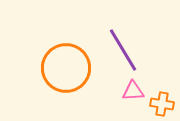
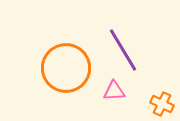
pink triangle: moved 19 px left
orange cross: rotated 15 degrees clockwise
